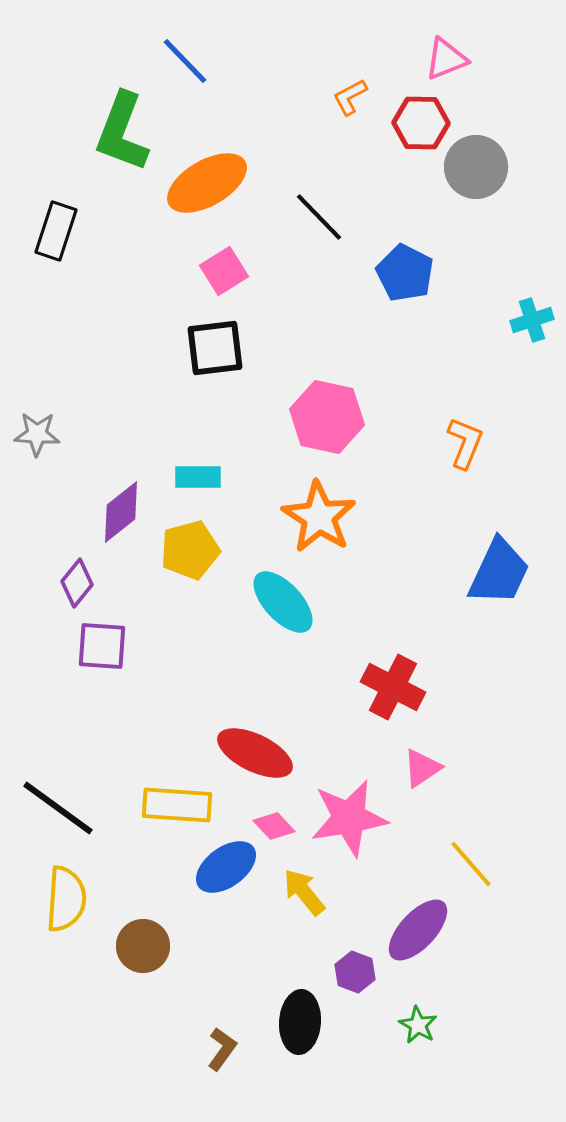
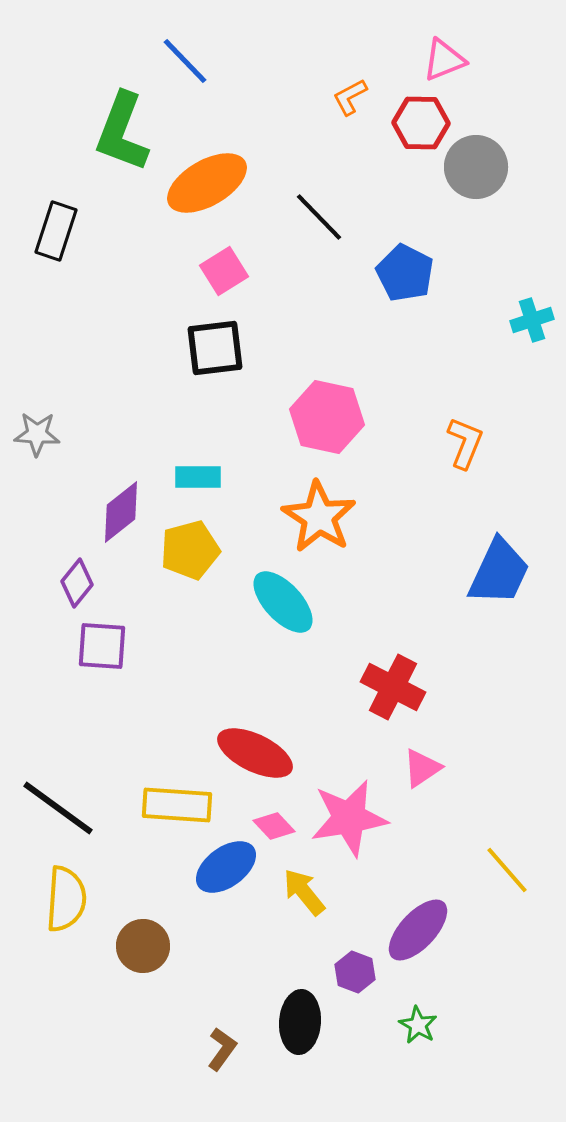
pink triangle at (446, 59): moved 2 px left, 1 px down
yellow line at (471, 864): moved 36 px right, 6 px down
